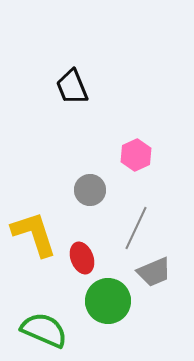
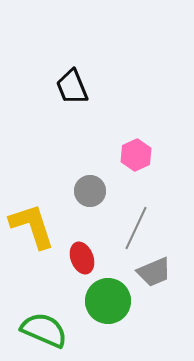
gray circle: moved 1 px down
yellow L-shape: moved 2 px left, 8 px up
